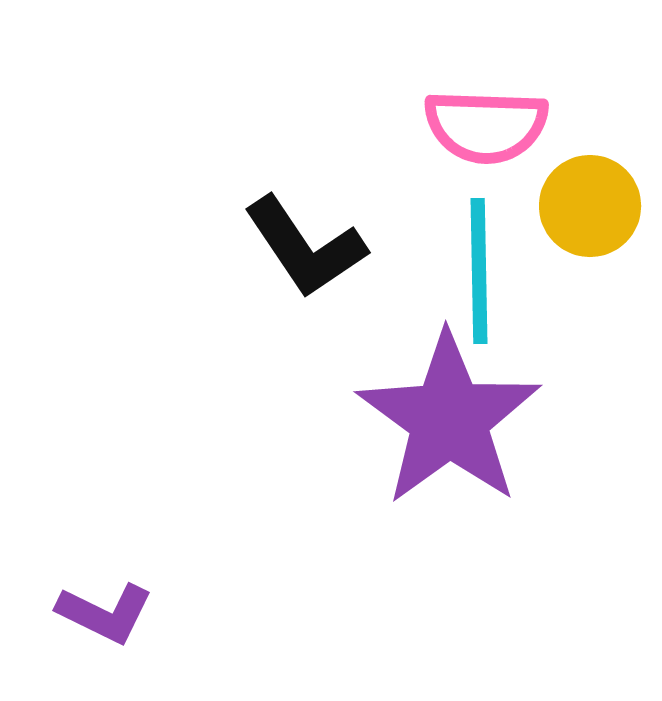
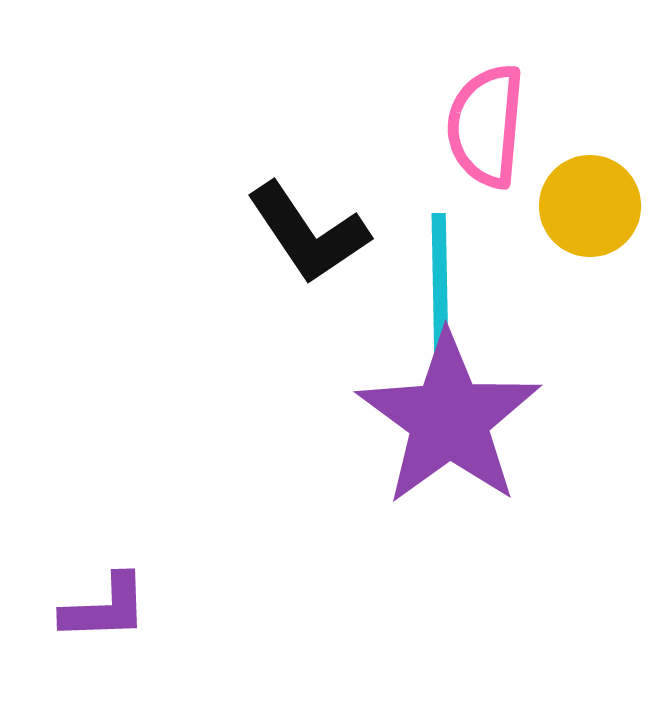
pink semicircle: rotated 93 degrees clockwise
black L-shape: moved 3 px right, 14 px up
cyan line: moved 39 px left, 15 px down
purple L-shape: moved 5 px up; rotated 28 degrees counterclockwise
